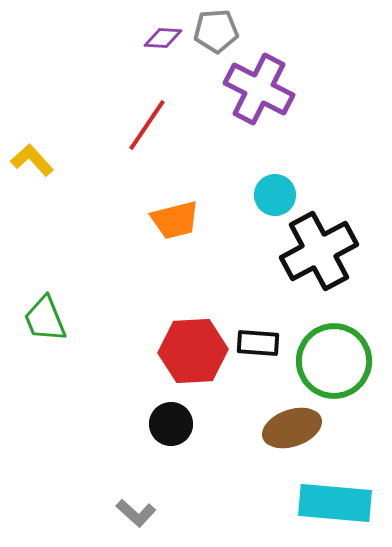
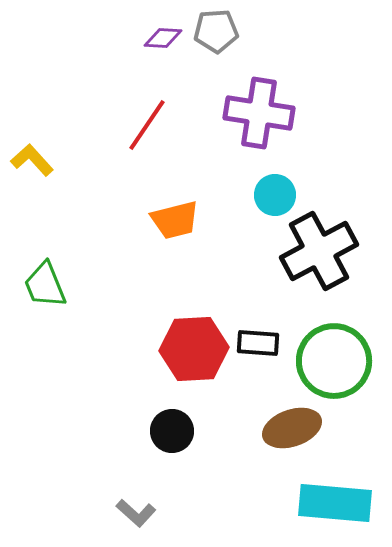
purple cross: moved 24 px down; rotated 18 degrees counterclockwise
green trapezoid: moved 34 px up
red hexagon: moved 1 px right, 2 px up
black circle: moved 1 px right, 7 px down
